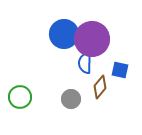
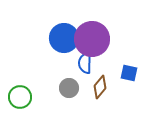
blue circle: moved 4 px down
blue square: moved 9 px right, 3 px down
gray circle: moved 2 px left, 11 px up
